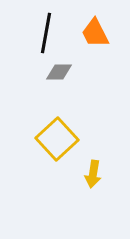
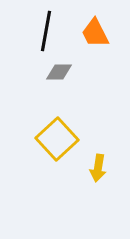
black line: moved 2 px up
yellow arrow: moved 5 px right, 6 px up
